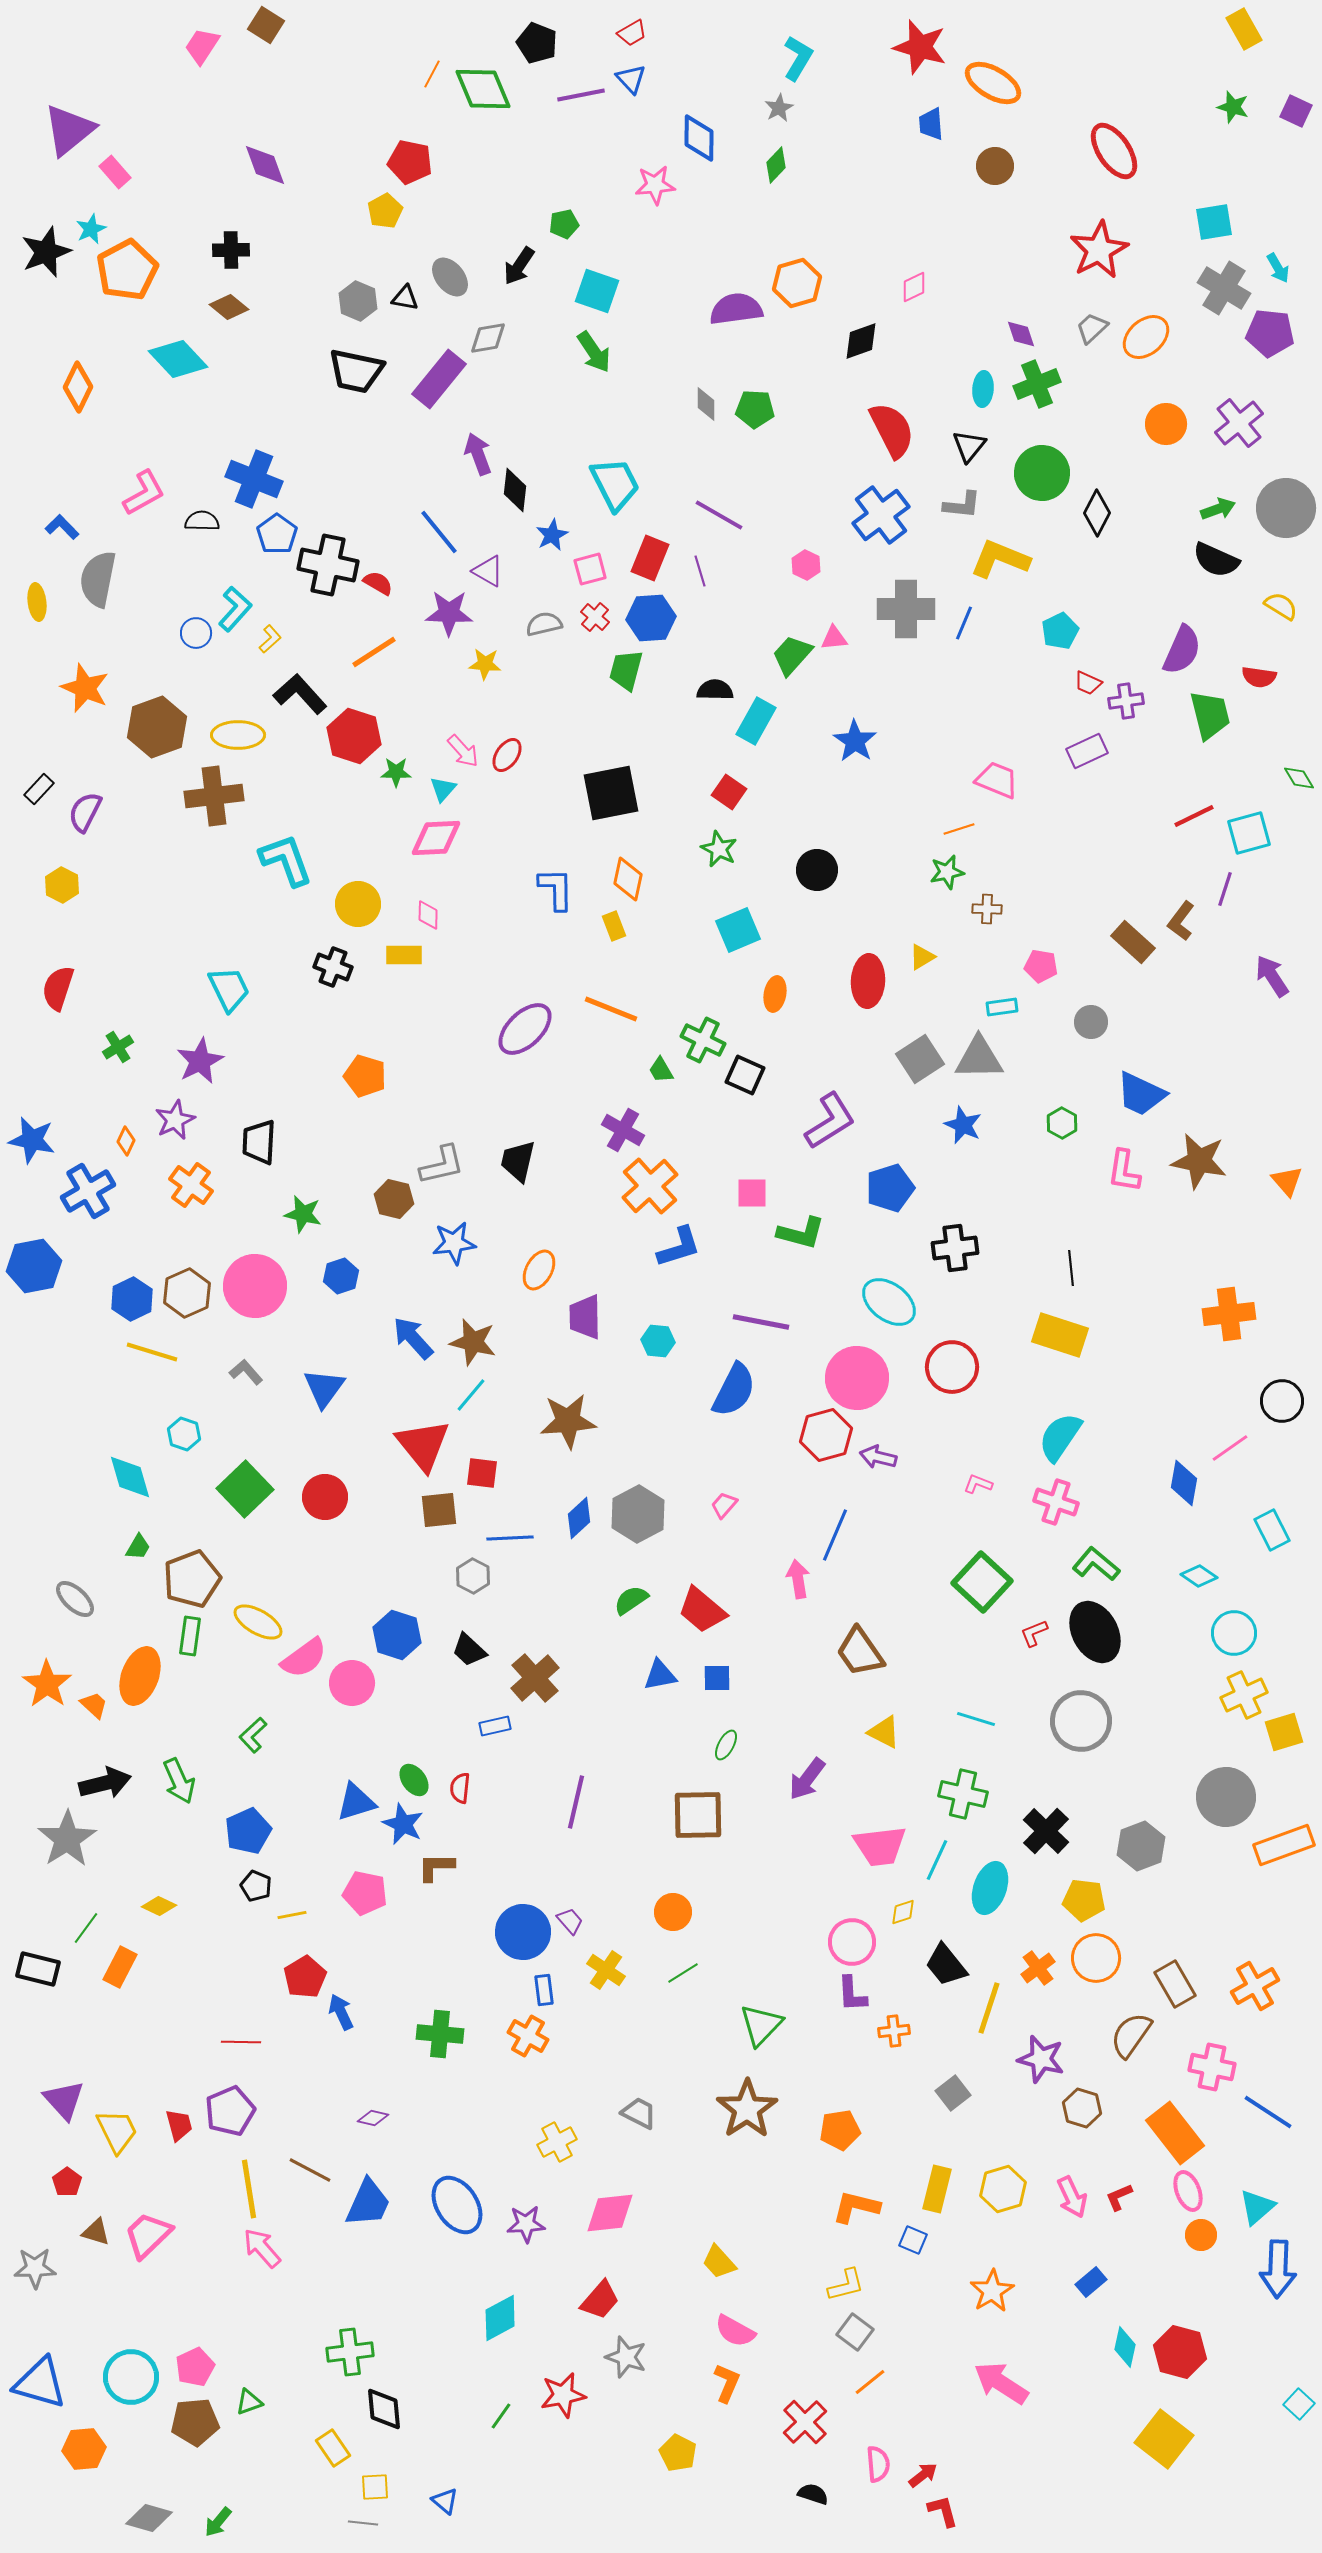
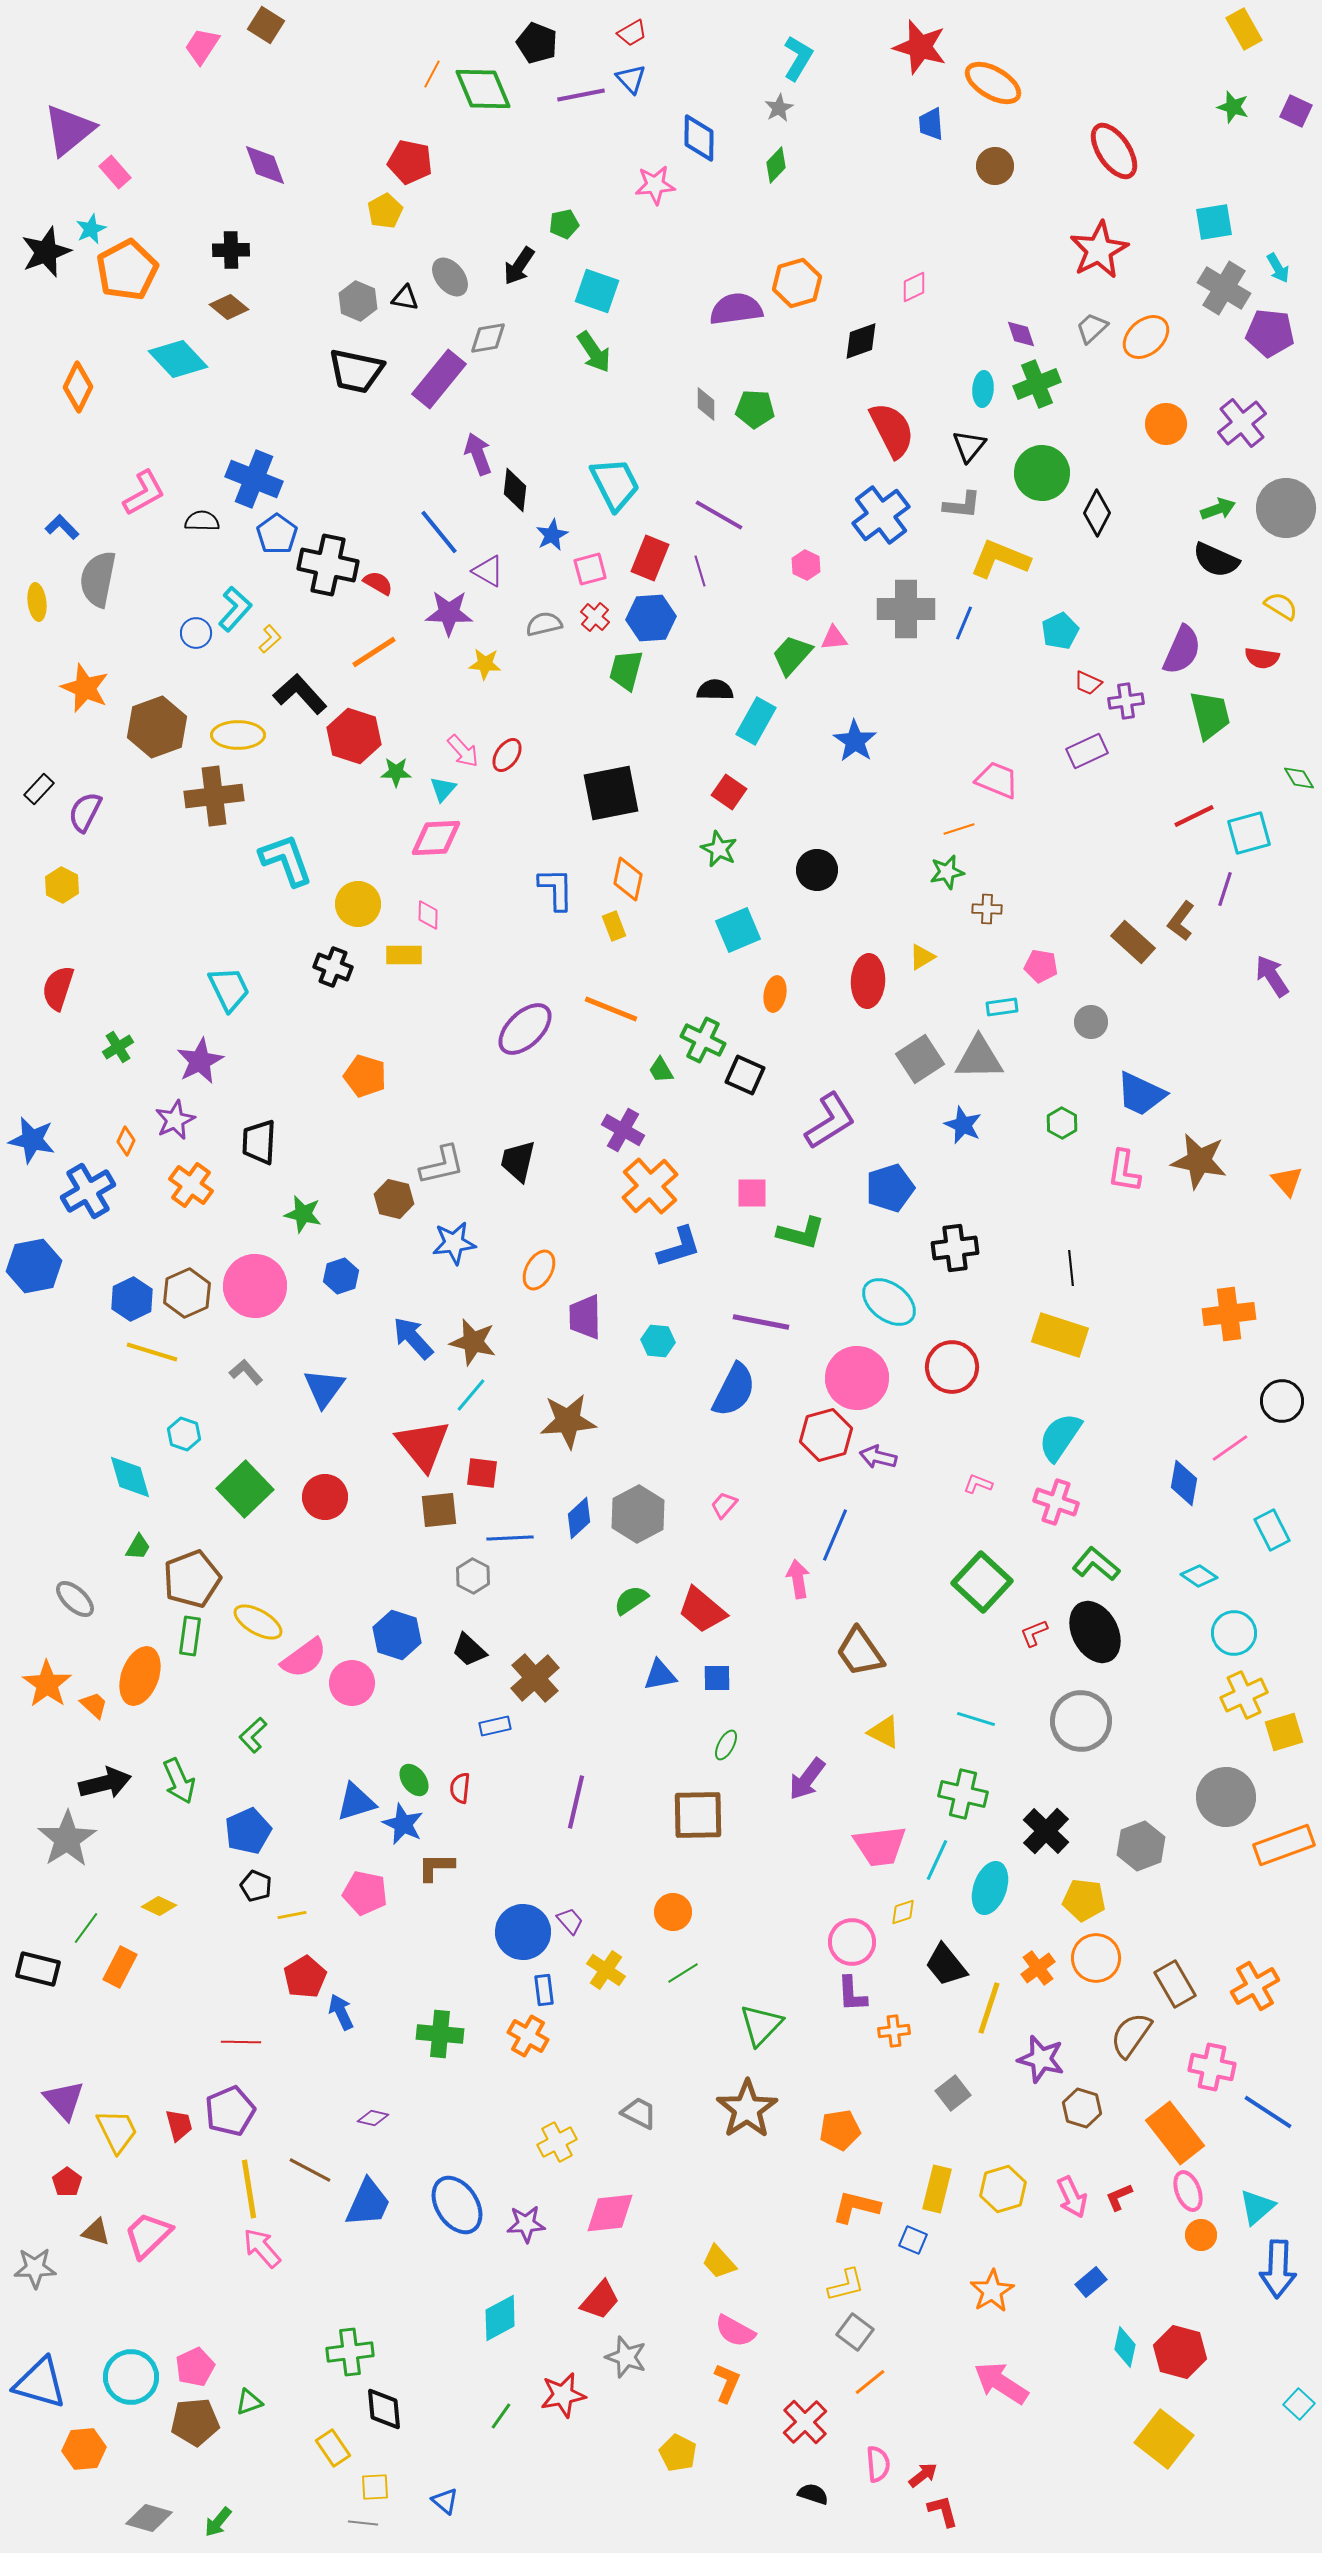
purple cross at (1239, 423): moved 3 px right
red semicircle at (1259, 677): moved 3 px right, 19 px up
